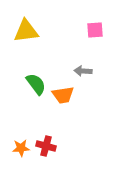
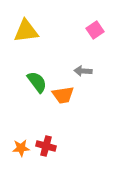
pink square: rotated 30 degrees counterclockwise
green semicircle: moved 1 px right, 2 px up
